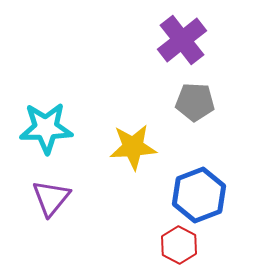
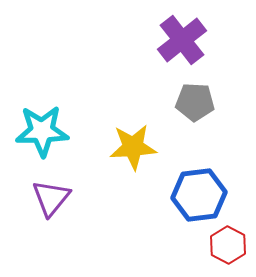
cyan star: moved 4 px left, 3 px down
blue hexagon: rotated 14 degrees clockwise
red hexagon: moved 49 px right
